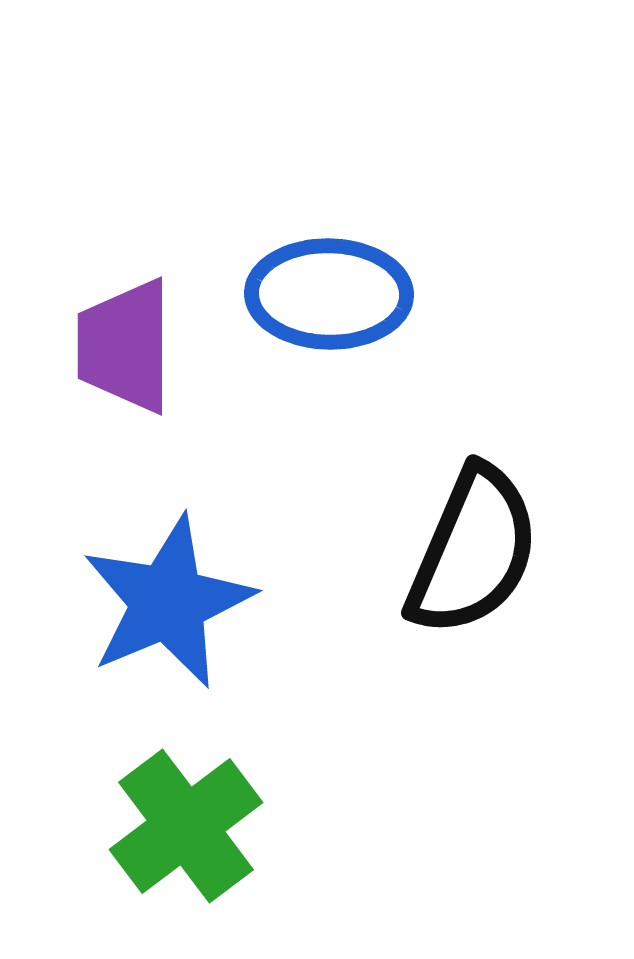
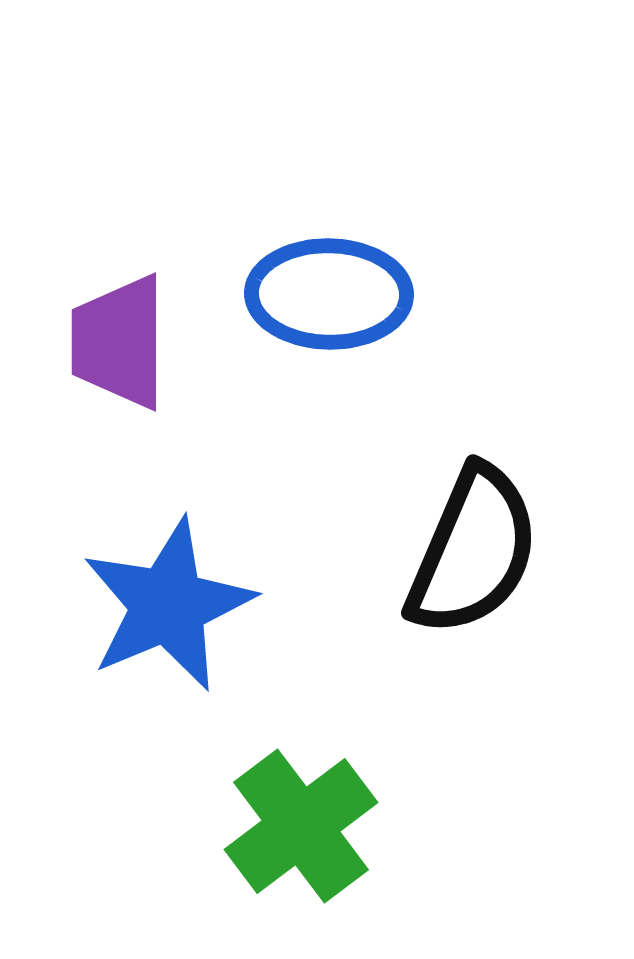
purple trapezoid: moved 6 px left, 4 px up
blue star: moved 3 px down
green cross: moved 115 px right
